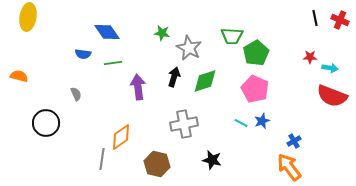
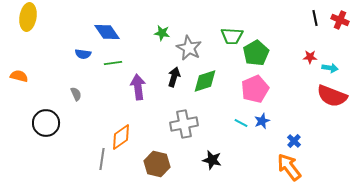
pink pentagon: rotated 24 degrees clockwise
blue cross: rotated 16 degrees counterclockwise
